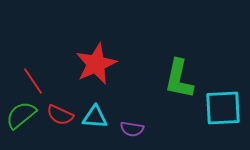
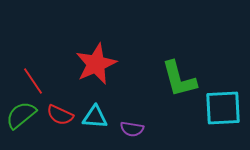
green L-shape: rotated 27 degrees counterclockwise
